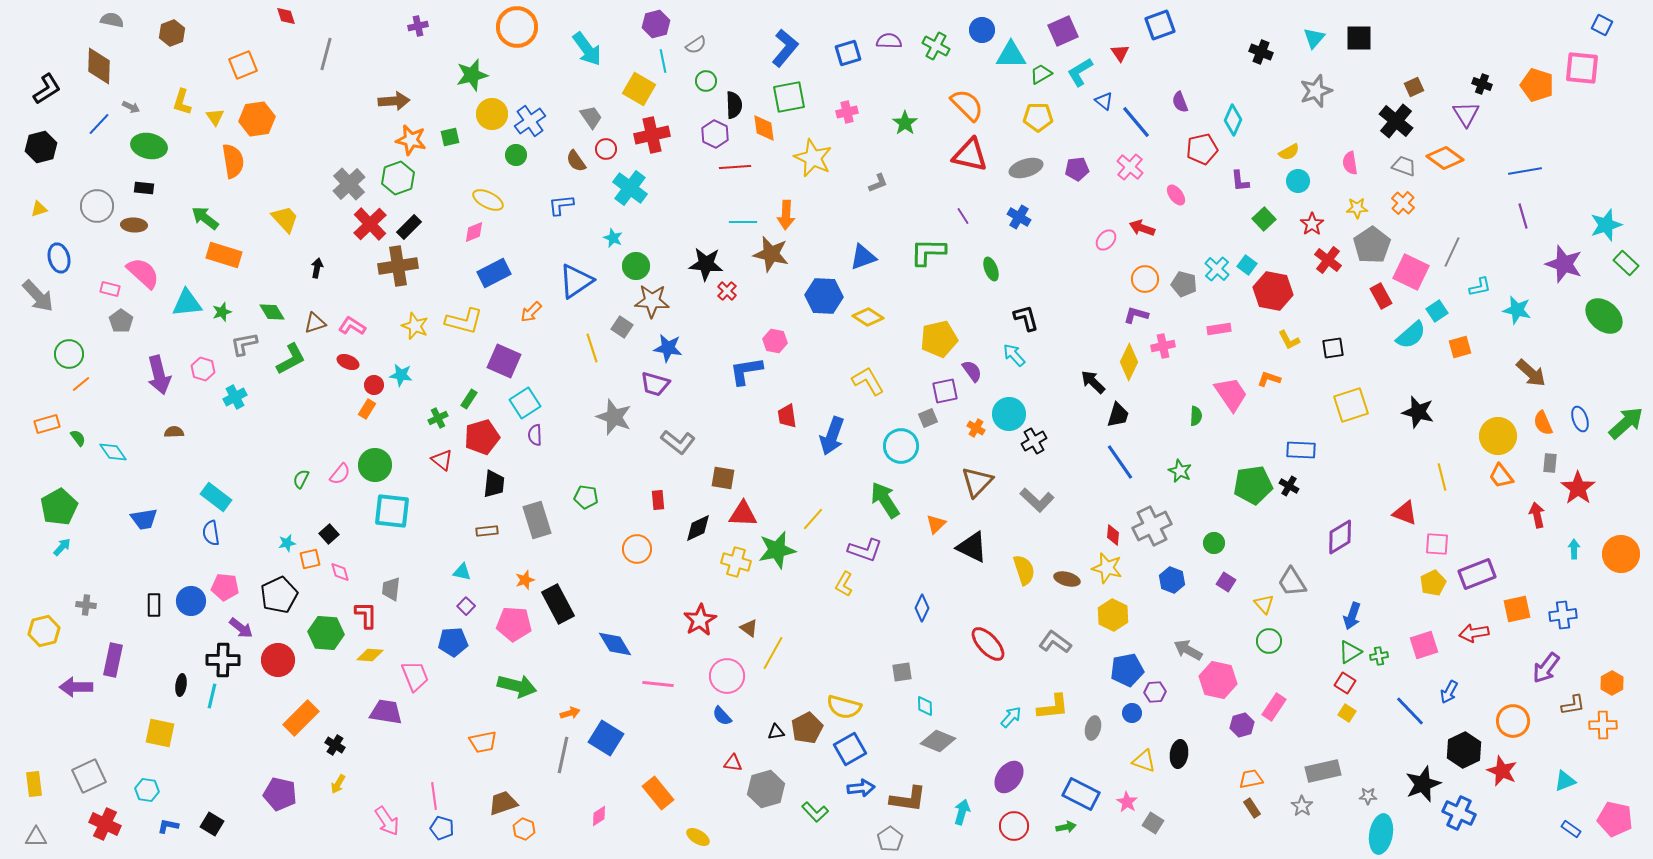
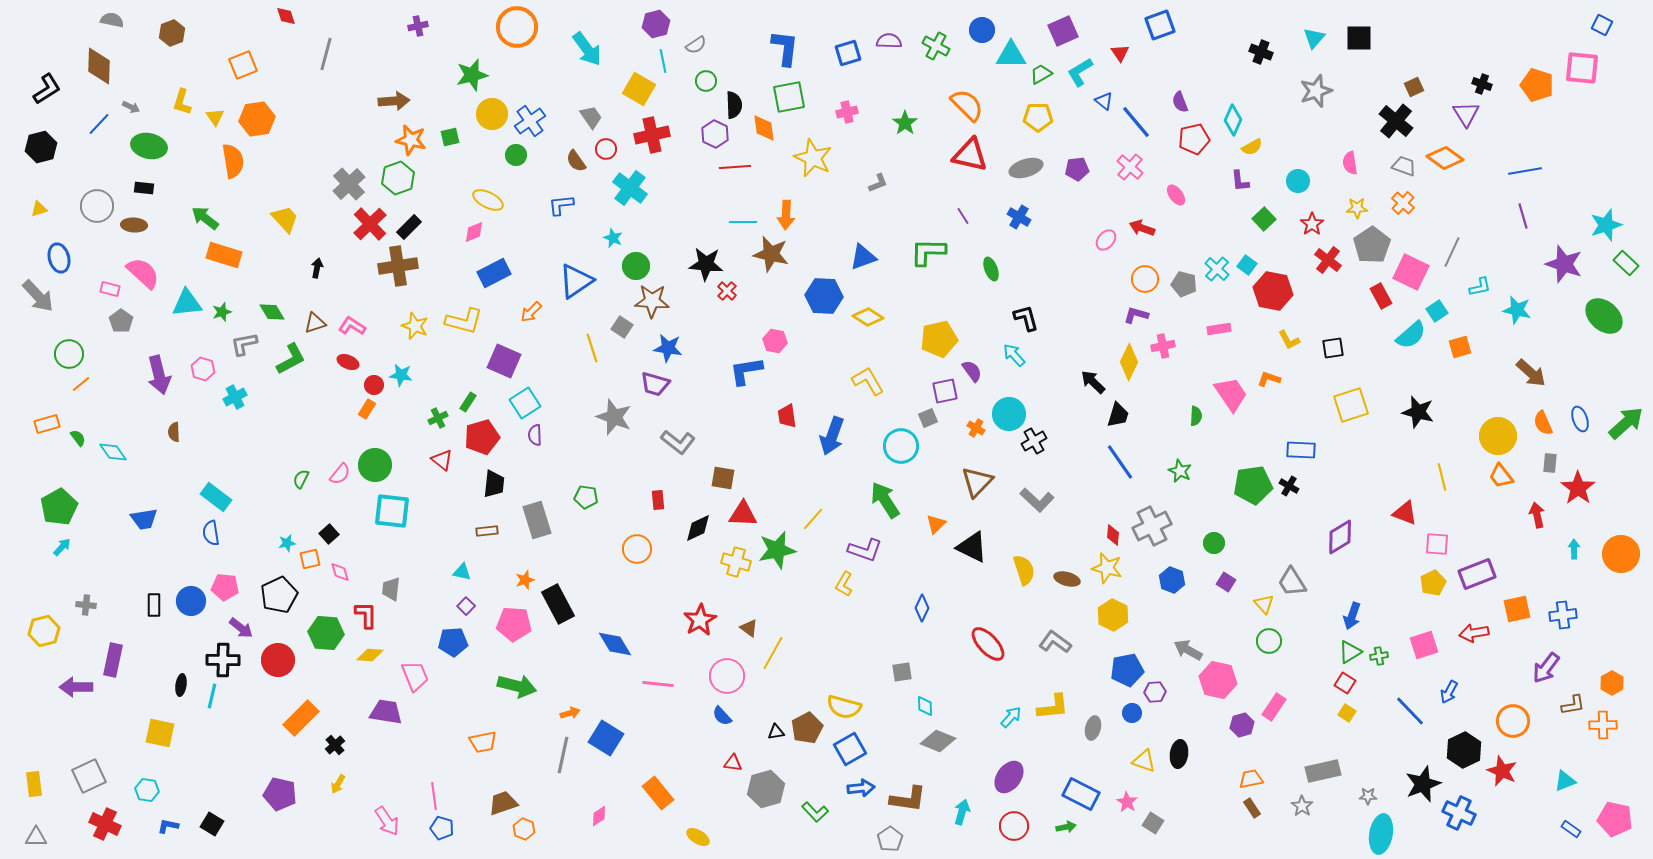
blue L-shape at (785, 48): rotated 33 degrees counterclockwise
red pentagon at (1202, 149): moved 8 px left, 10 px up
yellow semicircle at (1289, 152): moved 37 px left, 5 px up
green rectangle at (469, 399): moved 1 px left, 3 px down
brown semicircle at (174, 432): rotated 90 degrees counterclockwise
black cross at (335, 745): rotated 18 degrees clockwise
